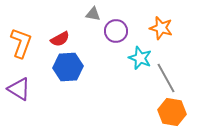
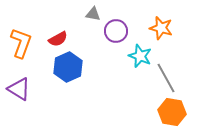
red semicircle: moved 2 px left
cyan star: moved 2 px up
blue hexagon: rotated 20 degrees counterclockwise
